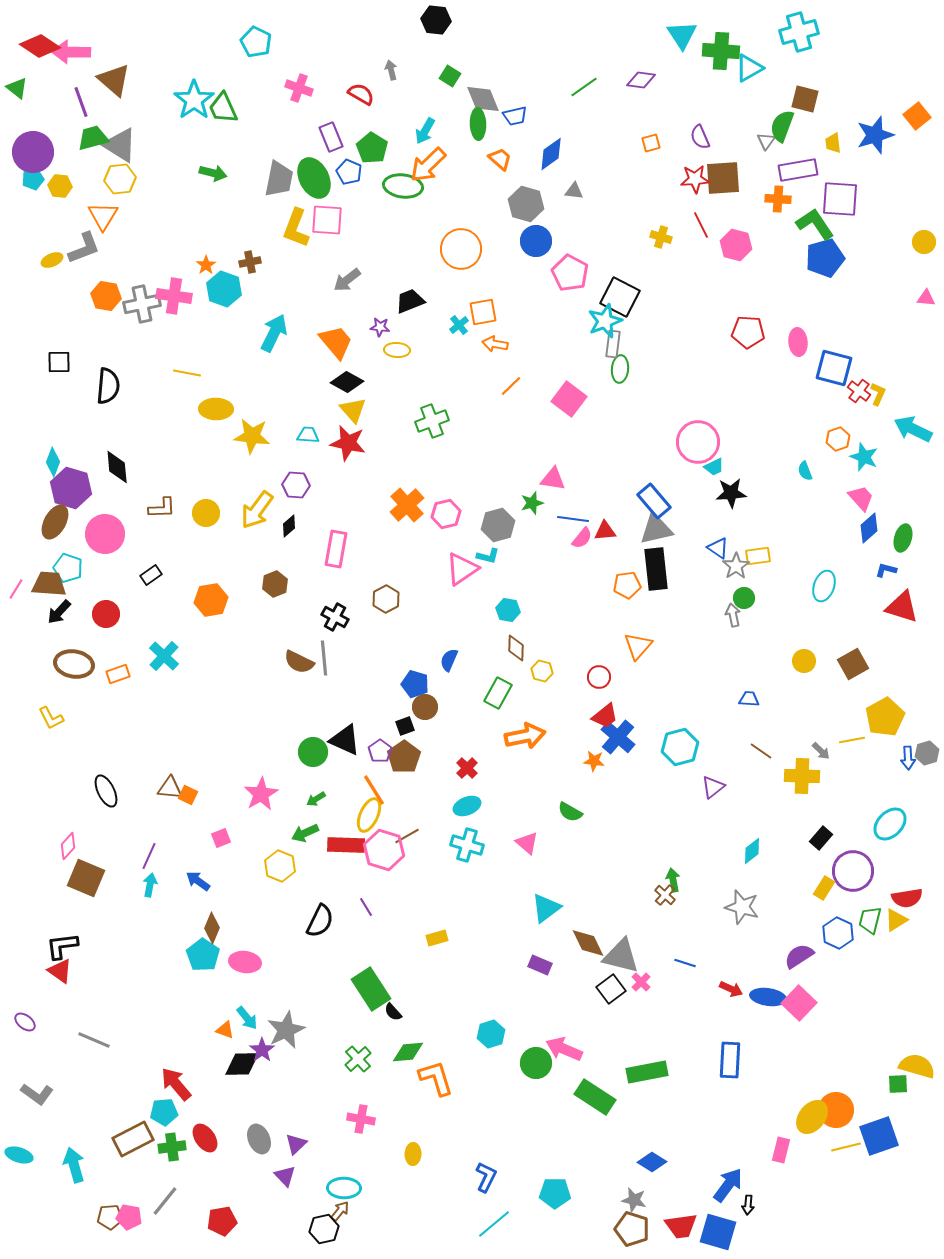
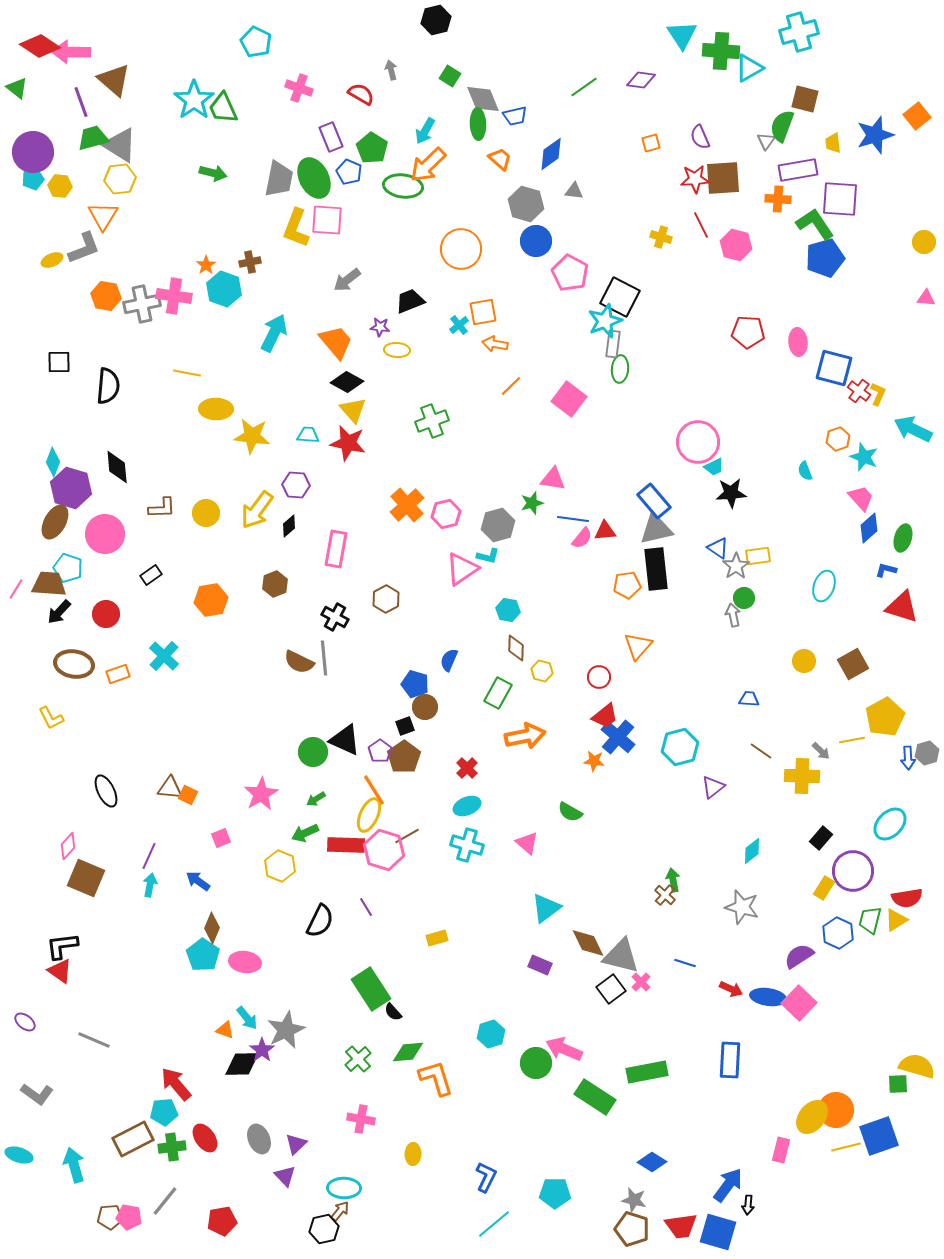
black hexagon at (436, 20): rotated 20 degrees counterclockwise
